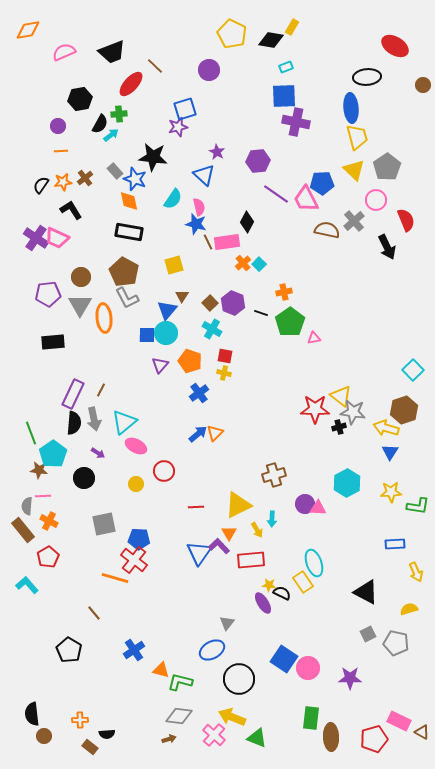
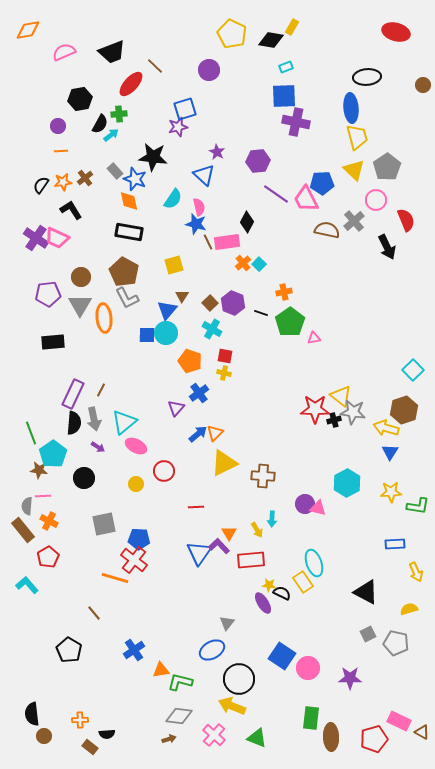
red ellipse at (395, 46): moved 1 px right, 14 px up; rotated 16 degrees counterclockwise
purple triangle at (160, 365): moved 16 px right, 43 px down
black cross at (339, 427): moved 5 px left, 7 px up
purple arrow at (98, 453): moved 6 px up
brown cross at (274, 475): moved 11 px left, 1 px down; rotated 20 degrees clockwise
yellow triangle at (238, 505): moved 14 px left, 42 px up
pink triangle at (318, 508): rotated 12 degrees clockwise
blue square at (284, 659): moved 2 px left, 3 px up
orange triangle at (161, 670): rotated 24 degrees counterclockwise
yellow arrow at (232, 717): moved 11 px up
